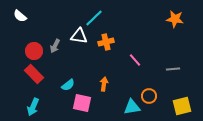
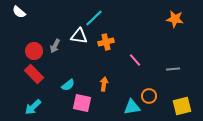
white semicircle: moved 1 px left, 4 px up
cyan arrow: rotated 24 degrees clockwise
